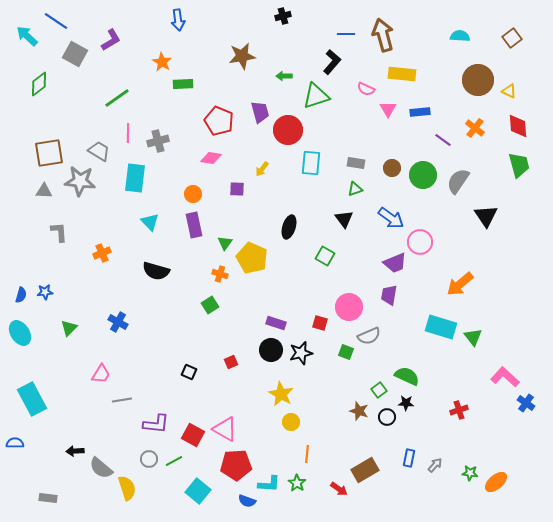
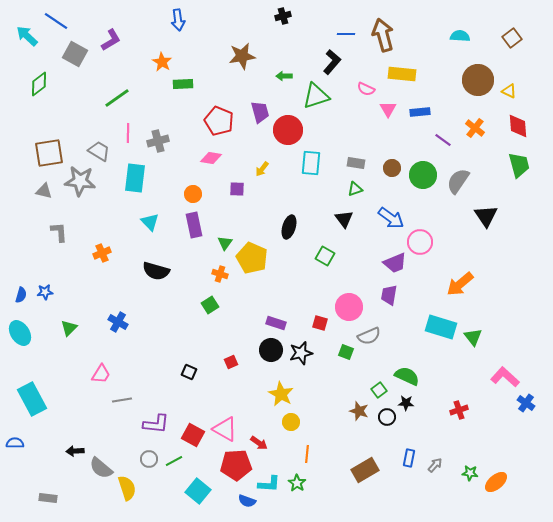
gray triangle at (44, 191): rotated 12 degrees clockwise
red arrow at (339, 489): moved 80 px left, 46 px up
